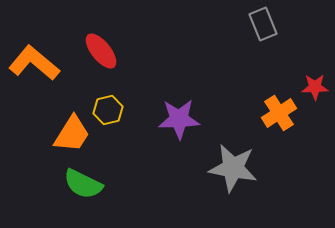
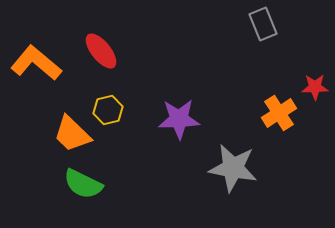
orange L-shape: moved 2 px right
orange trapezoid: rotated 102 degrees clockwise
